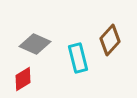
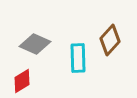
cyan rectangle: rotated 12 degrees clockwise
red diamond: moved 1 px left, 2 px down
